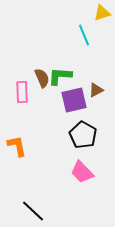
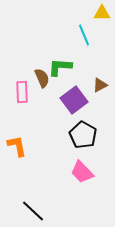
yellow triangle: rotated 18 degrees clockwise
green L-shape: moved 9 px up
brown triangle: moved 4 px right, 5 px up
purple square: rotated 24 degrees counterclockwise
